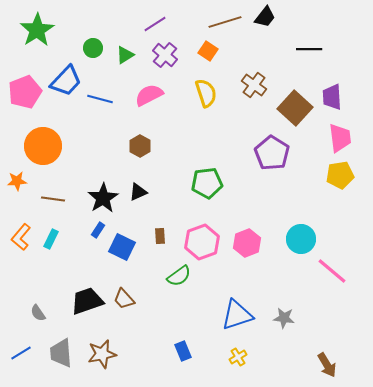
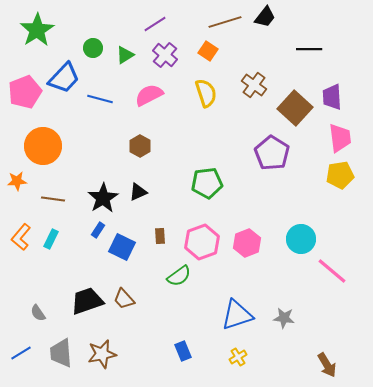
blue trapezoid at (66, 81): moved 2 px left, 3 px up
